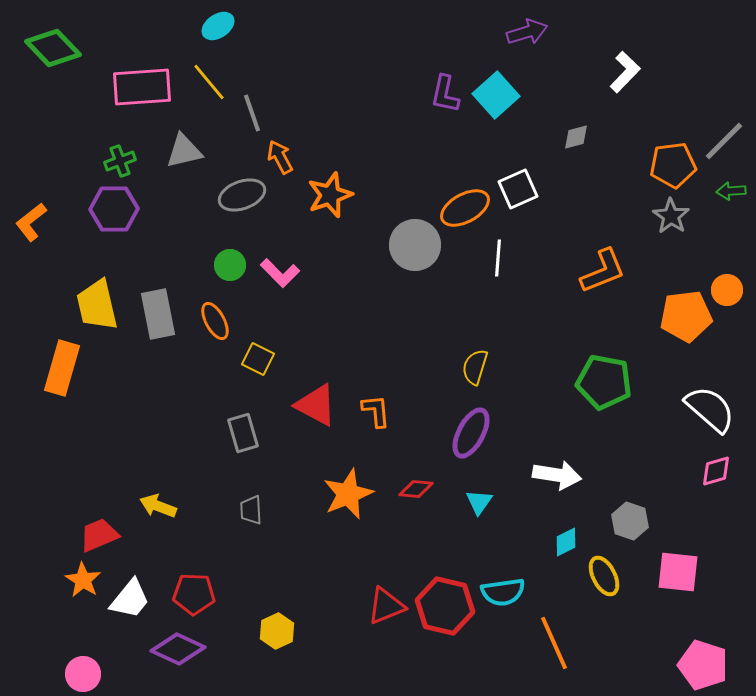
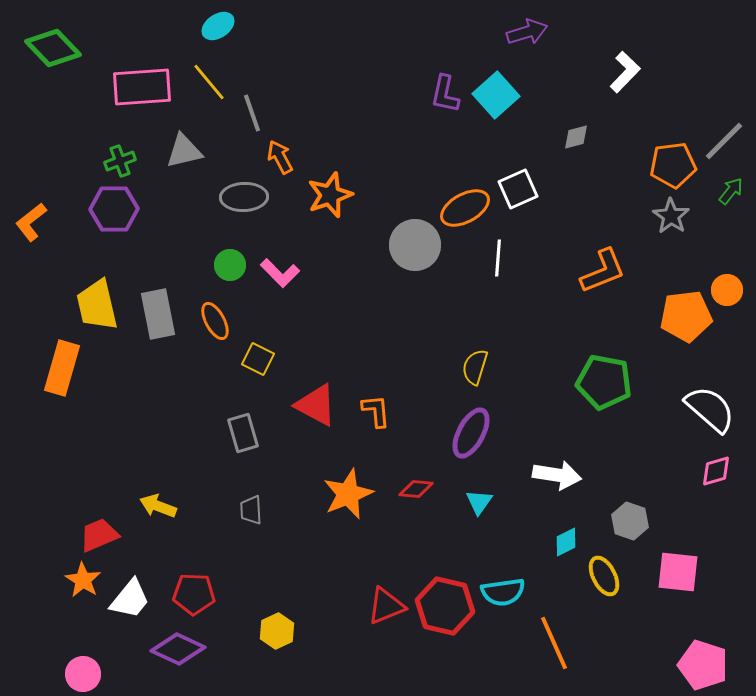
green arrow at (731, 191): rotated 132 degrees clockwise
gray ellipse at (242, 195): moved 2 px right, 2 px down; rotated 18 degrees clockwise
